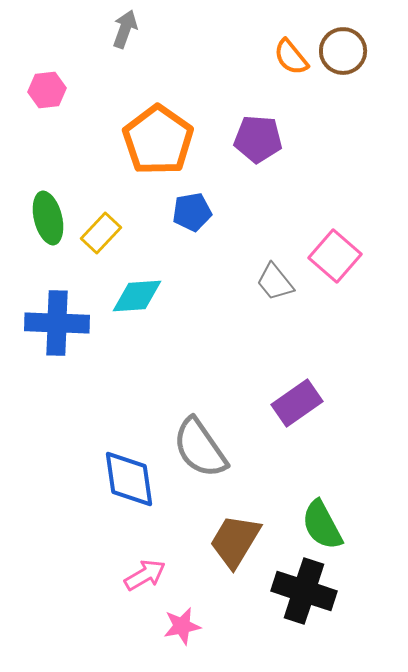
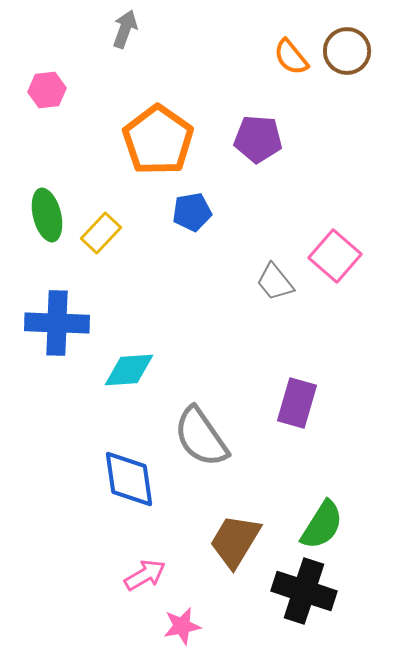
brown circle: moved 4 px right
green ellipse: moved 1 px left, 3 px up
cyan diamond: moved 8 px left, 74 px down
purple rectangle: rotated 39 degrees counterclockwise
gray semicircle: moved 1 px right, 11 px up
green semicircle: rotated 120 degrees counterclockwise
